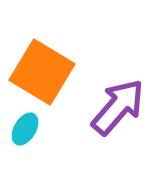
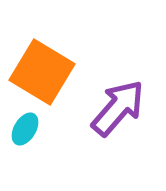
purple arrow: moved 1 px down
